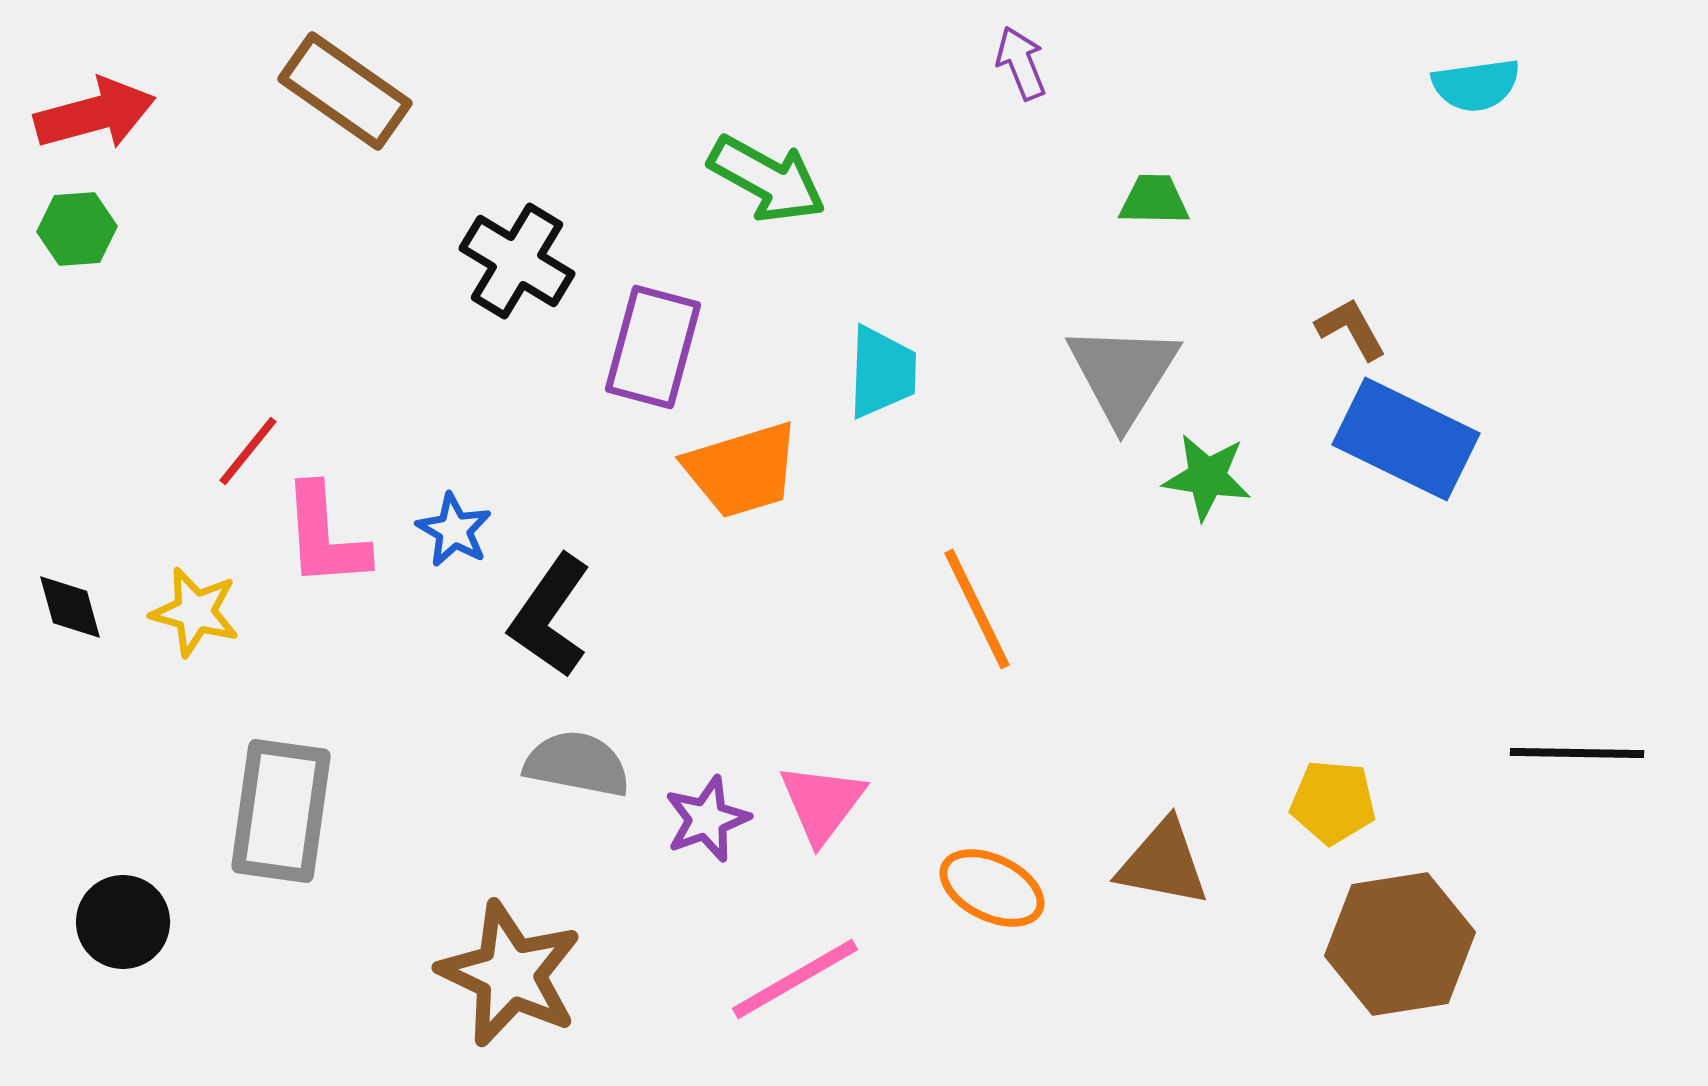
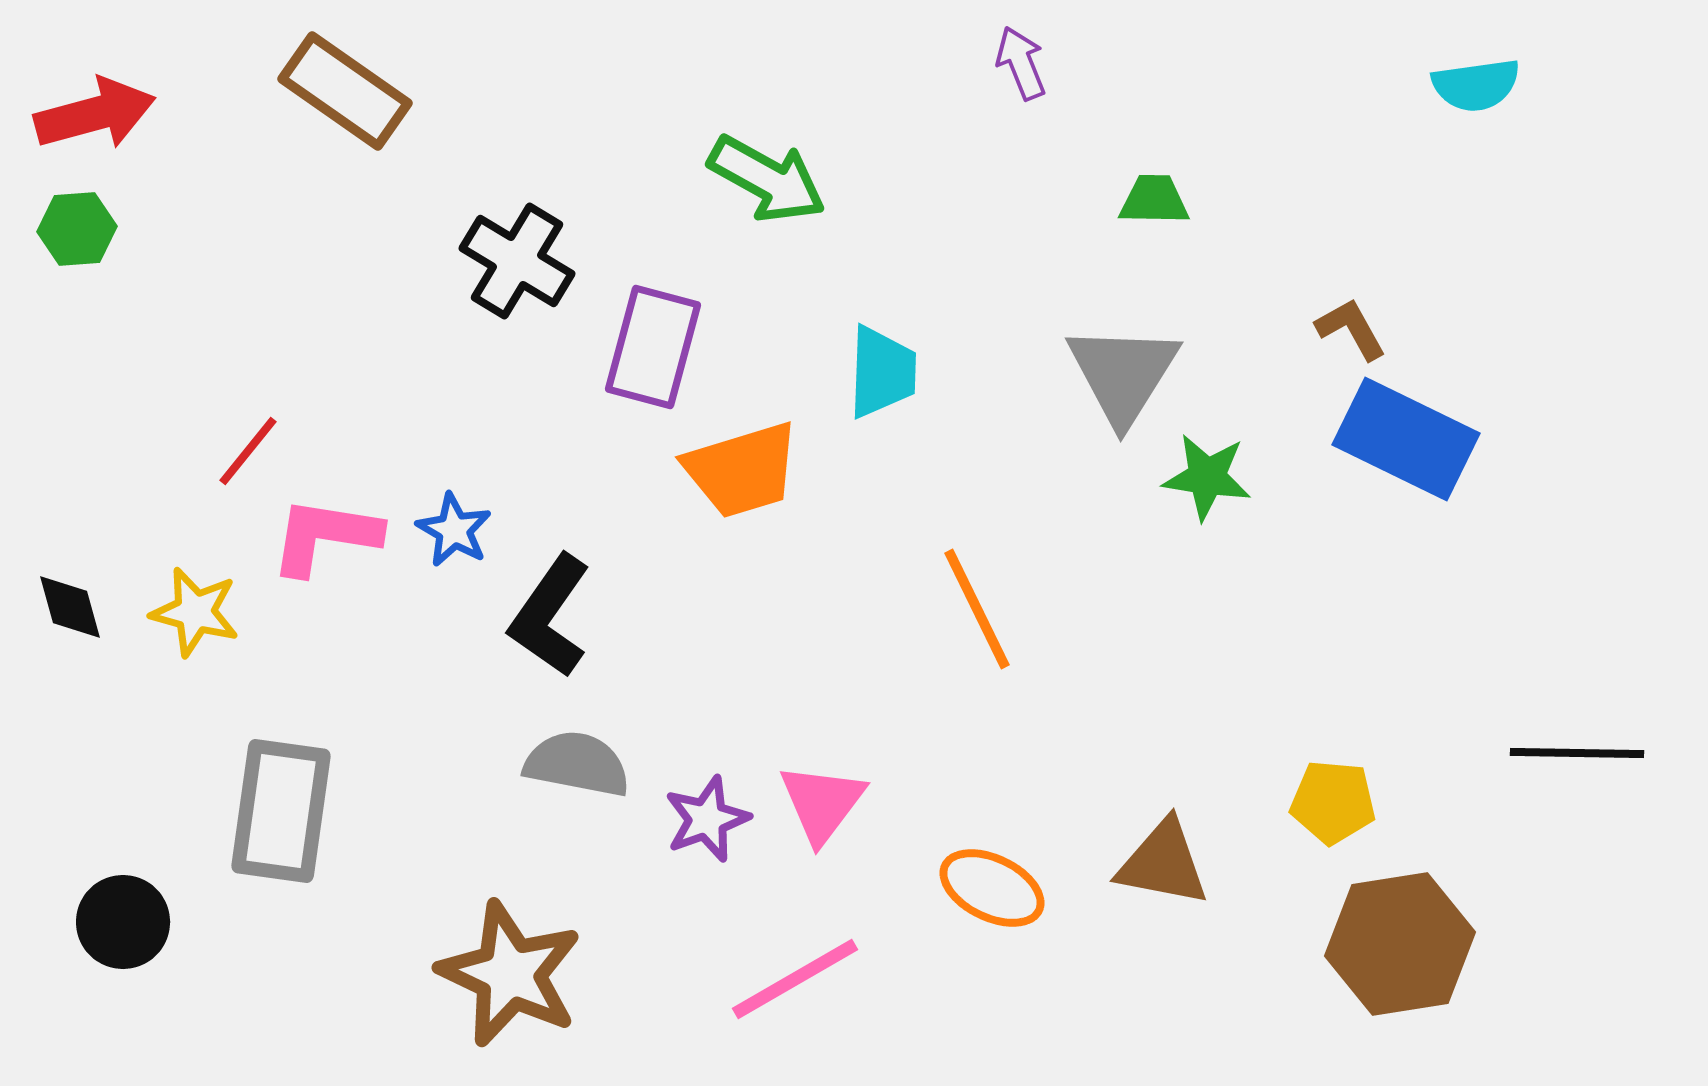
pink L-shape: rotated 103 degrees clockwise
